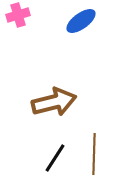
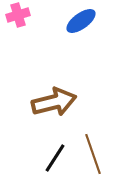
brown line: moved 1 px left; rotated 21 degrees counterclockwise
